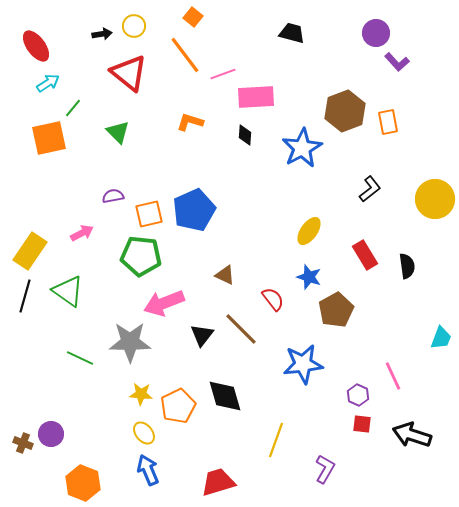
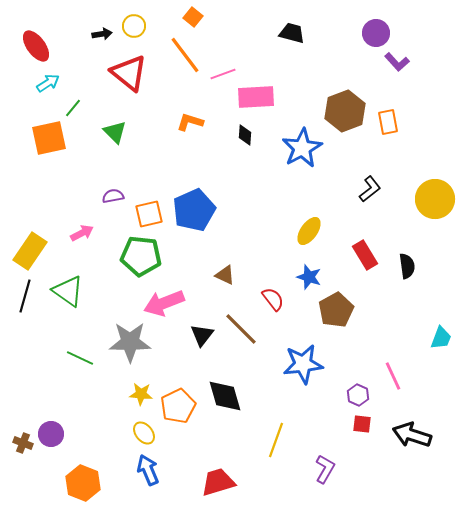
green triangle at (118, 132): moved 3 px left
